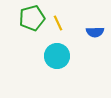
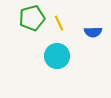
yellow line: moved 1 px right
blue semicircle: moved 2 px left
